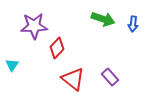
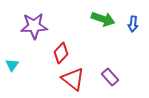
red diamond: moved 4 px right, 5 px down
